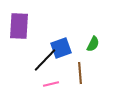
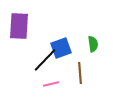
green semicircle: rotated 35 degrees counterclockwise
